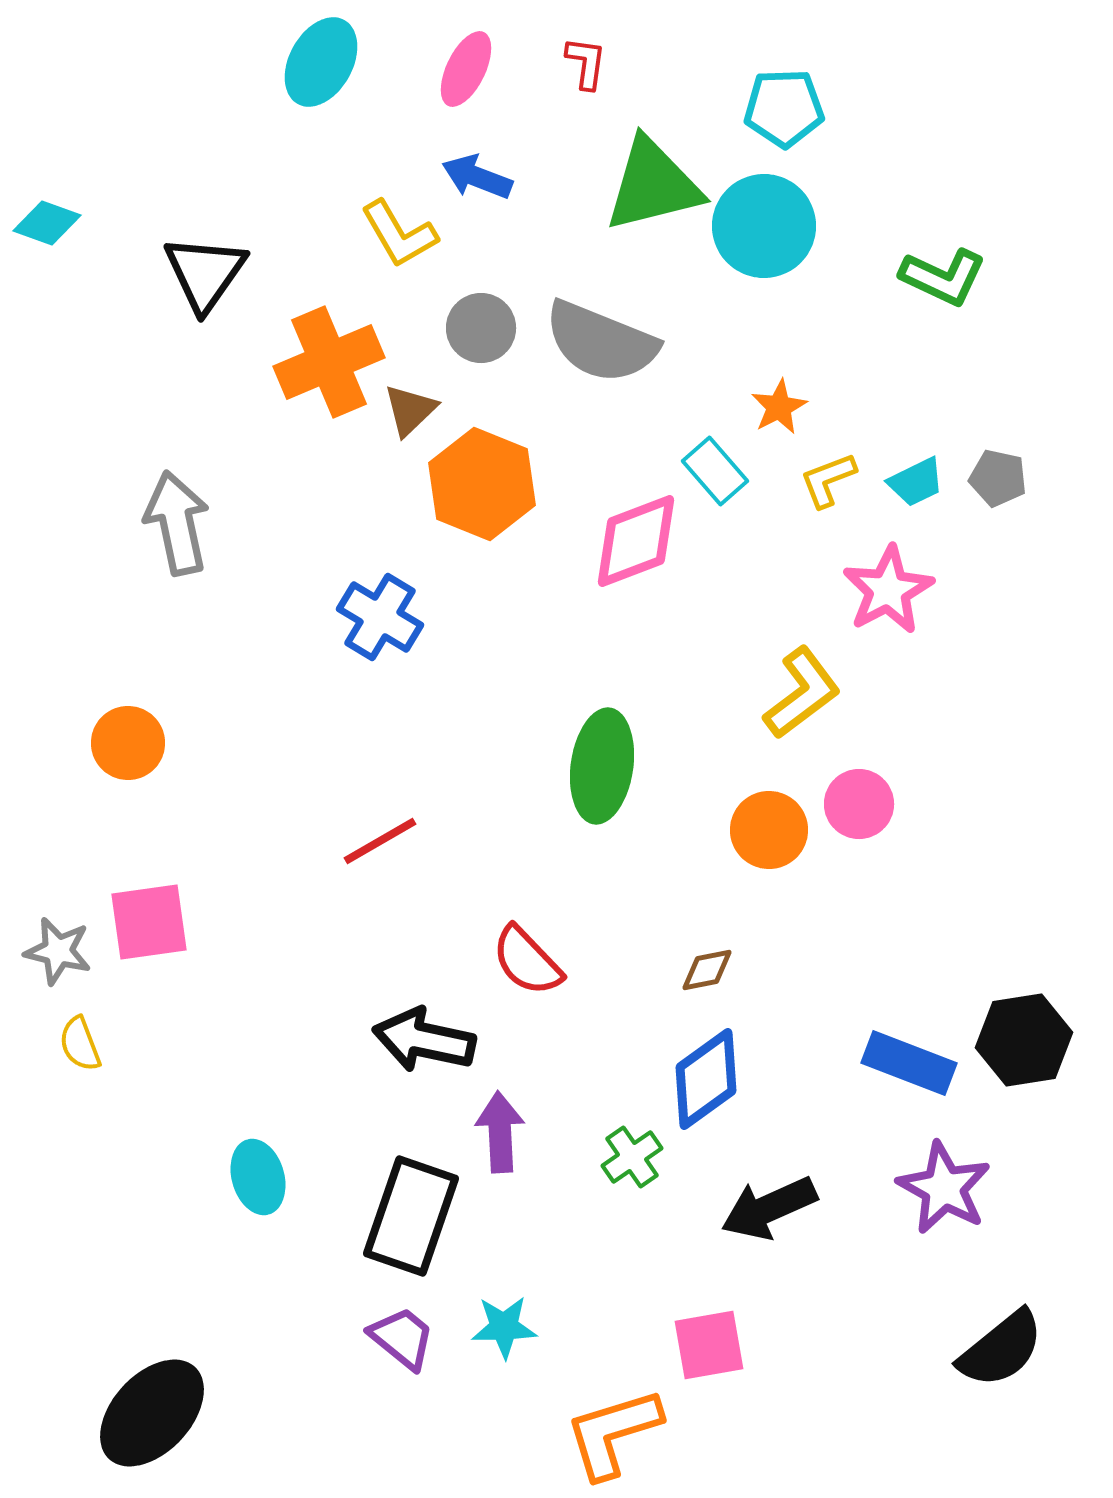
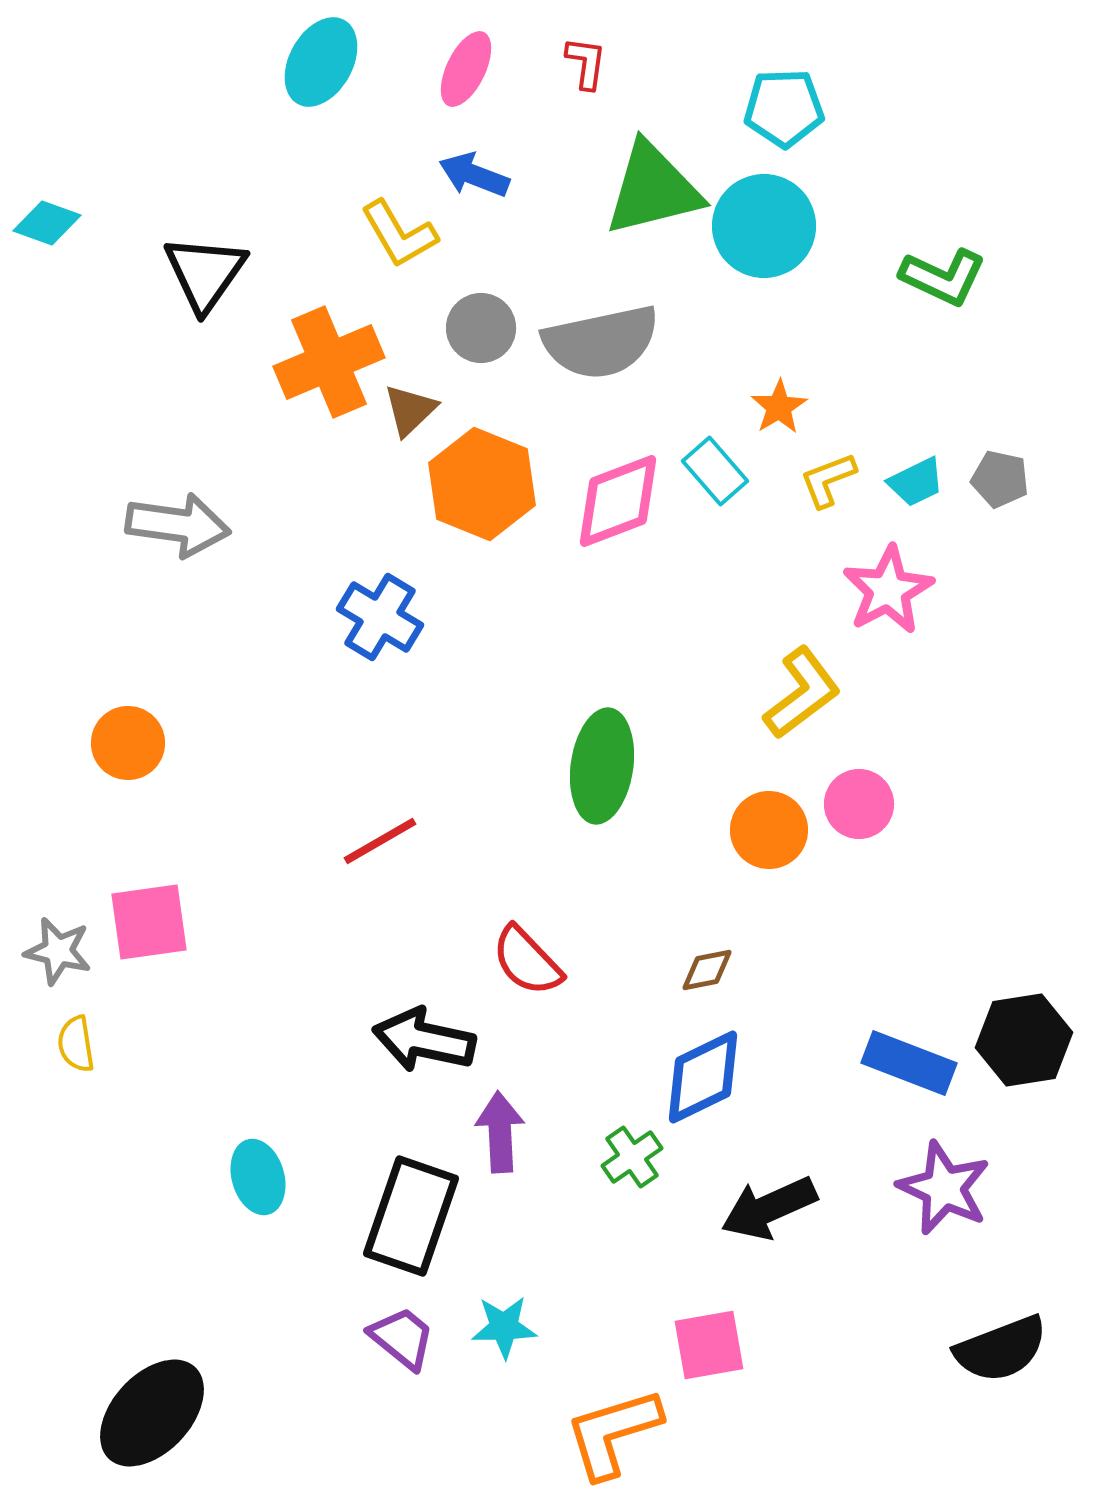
blue arrow at (477, 177): moved 3 px left, 2 px up
green triangle at (653, 185): moved 4 px down
gray semicircle at (601, 342): rotated 34 degrees counterclockwise
orange star at (779, 407): rotated 4 degrees counterclockwise
gray pentagon at (998, 478): moved 2 px right, 1 px down
gray arrow at (177, 523): moved 1 px right, 2 px down; rotated 110 degrees clockwise
pink diamond at (636, 541): moved 18 px left, 40 px up
yellow semicircle at (80, 1044): moved 4 px left; rotated 12 degrees clockwise
blue diamond at (706, 1079): moved 3 px left, 2 px up; rotated 10 degrees clockwise
purple star at (944, 1188): rotated 4 degrees counterclockwise
black semicircle at (1001, 1349): rotated 18 degrees clockwise
